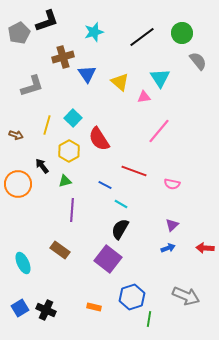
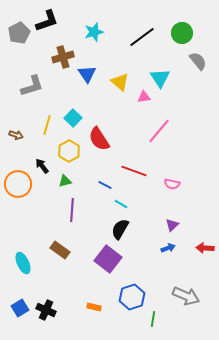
green line: moved 4 px right
